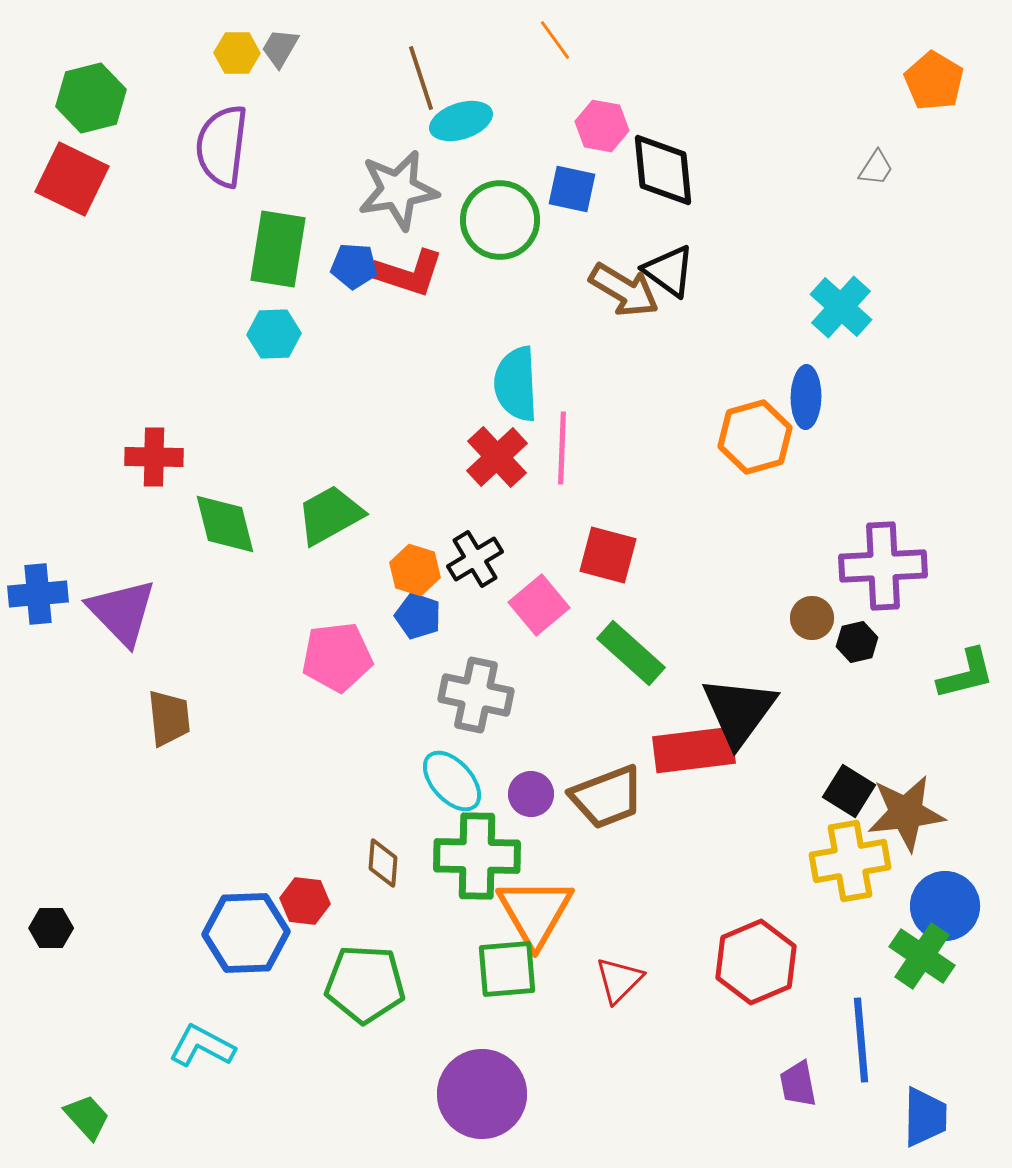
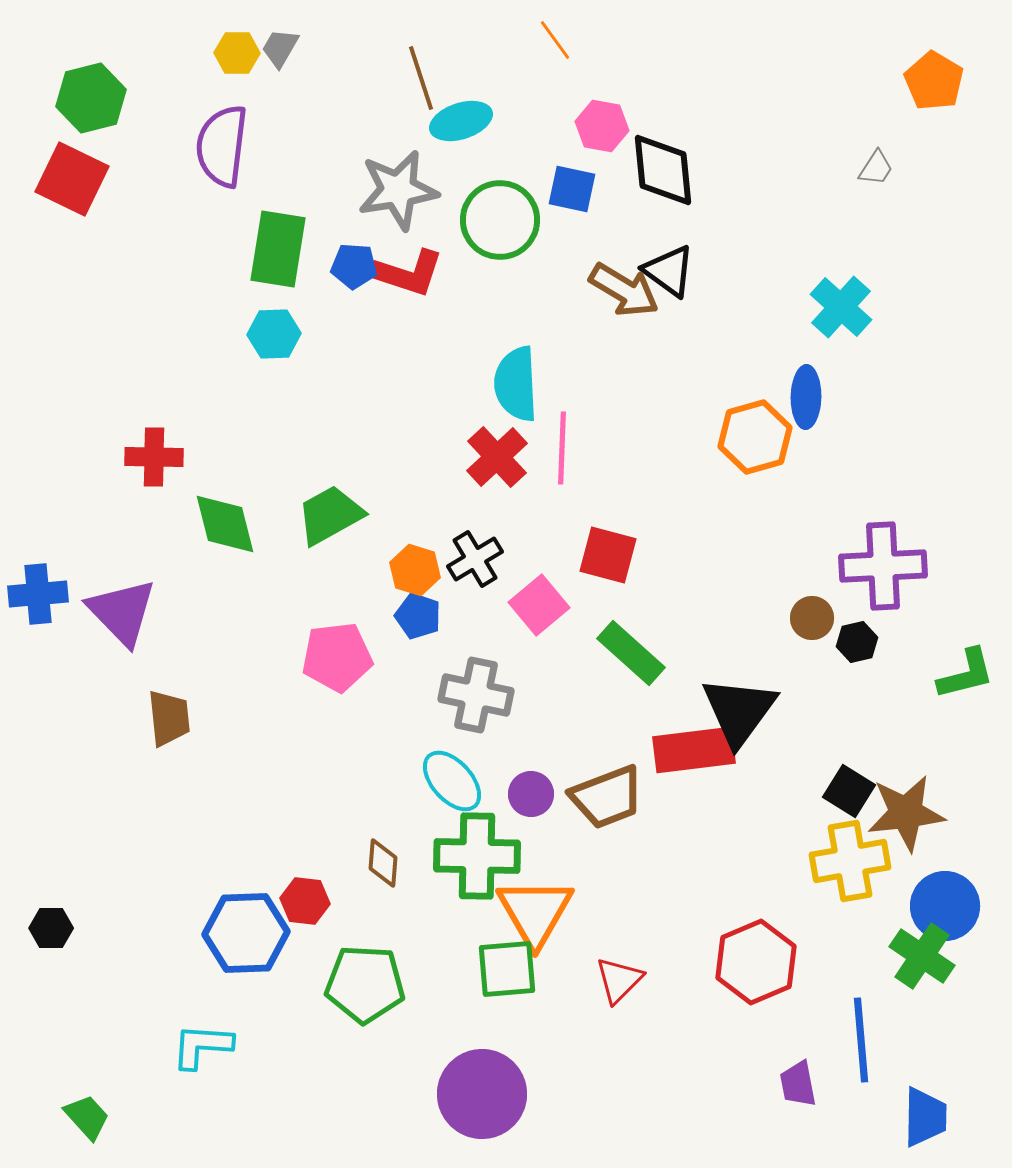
cyan L-shape at (202, 1046): rotated 24 degrees counterclockwise
